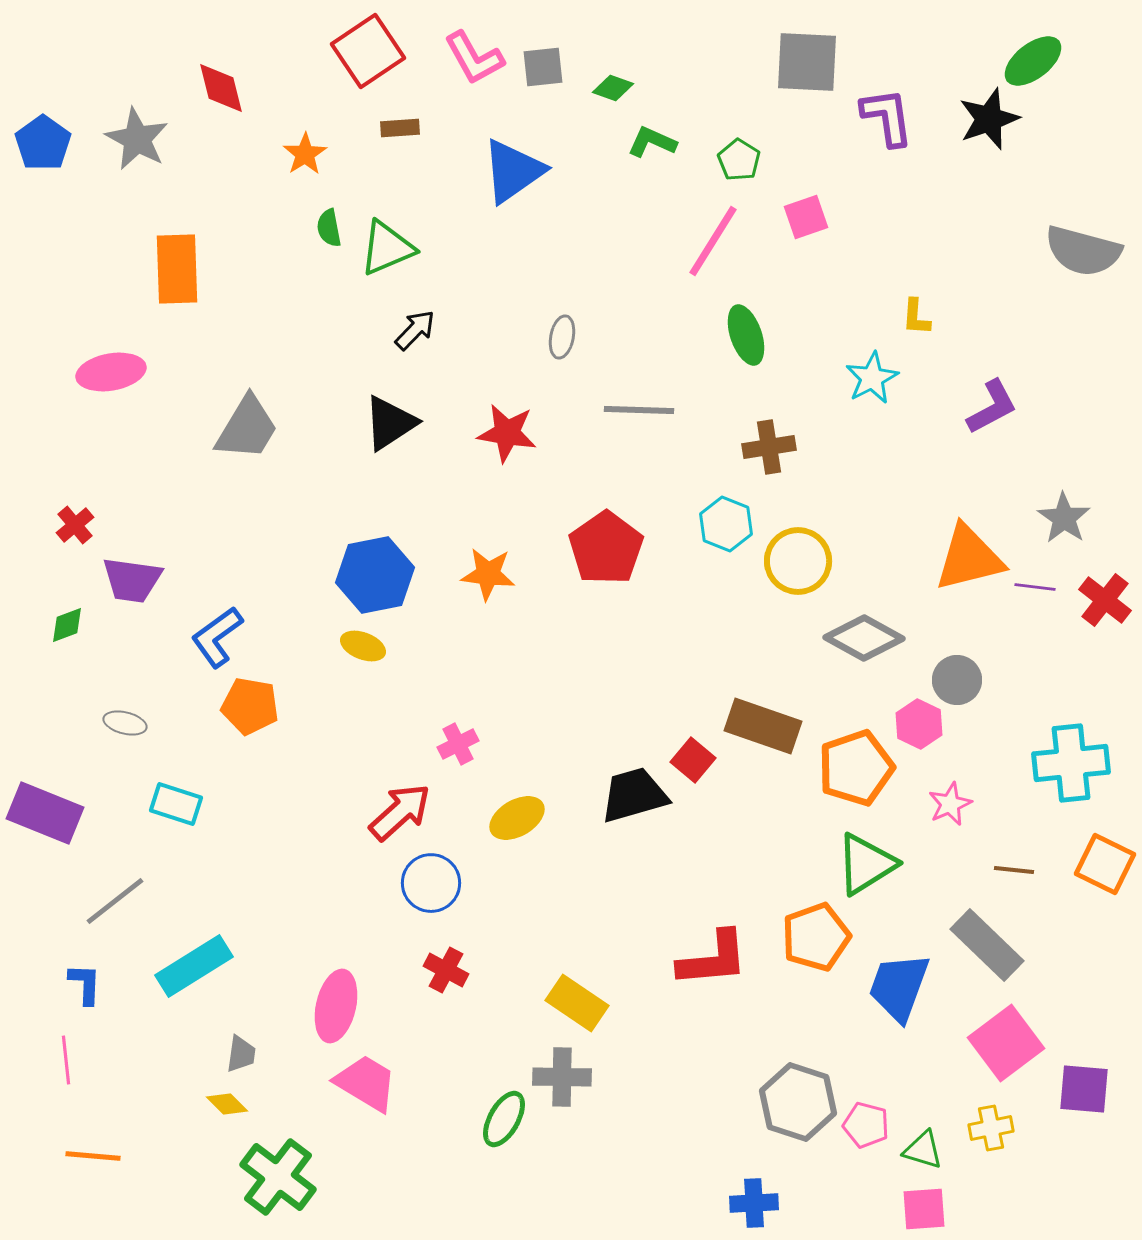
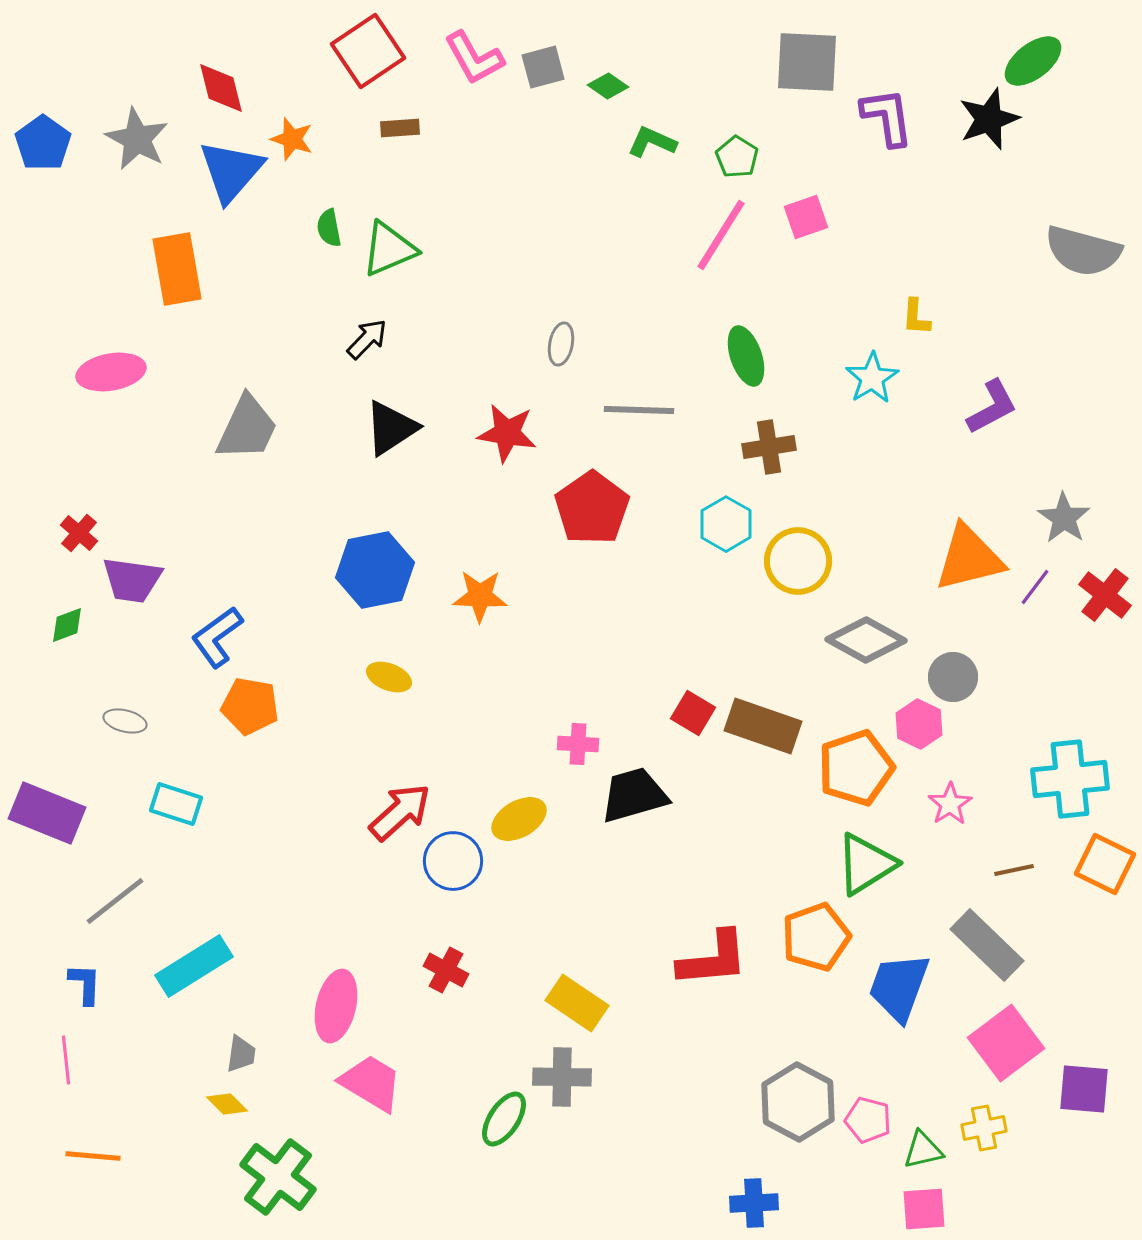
gray square at (543, 67): rotated 9 degrees counterclockwise
green diamond at (613, 88): moved 5 px left, 2 px up; rotated 15 degrees clockwise
orange star at (305, 154): moved 13 px left, 15 px up; rotated 21 degrees counterclockwise
green pentagon at (739, 160): moved 2 px left, 3 px up
blue triangle at (513, 171): moved 282 px left; rotated 14 degrees counterclockwise
pink line at (713, 241): moved 8 px right, 6 px up
green triangle at (387, 248): moved 2 px right, 1 px down
orange rectangle at (177, 269): rotated 8 degrees counterclockwise
black arrow at (415, 330): moved 48 px left, 9 px down
green ellipse at (746, 335): moved 21 px down
gray ellipse at (562, 337): moved 1 px left, 7 px down
cyan star at (872, 378): rotated 4 degrees counterclockwise
black triangle at (390, 423): moved 1 px right, 5 px down
gray trapezoid at (247, 428): rotated 6 degrees counterclockwise
cyan hexagon at (726, 524): rotated 8 degrees clockwise
red cross at (75, 525): moved 4 px right, 8 px down; rotated 9 degrees counterclockwise
red pentagon at (606, 548): moved 14 px left, 40 px up
orange star at (488, 574): moved 8 px left, 22 px down; rotated 4 degrees counterclockwise
blue hexagon at (375, 575): moved 5 px up
purple line at (1035, 587): rotated 60 degrees counterclockwise
red cross at (1105, 600): moved 5 px up
gray diamond at (864, 638): moved 2 px right, 2 px down
yellow ellipse at (363, 646): moved 26 px right, 31 px down
gray circle at (957, 680): moved 4 px left, 3 px up
gray ellipse at (125, 723): moved 2 px up
pink cross at (458, 744): moved 120 px right; rotated 30 degrees clockwise
red square at (693, 760): moved 47 px up; rotated 9 degrees counterclockwise
cyan cross at (1071, 763): moved 1 px left, 16 px down
pink star at (950, 804): rotated 9 degrees counterclockwise
purple rectangle at (45, 813): moved 2 px right
yellow ellipse at (517, 818): moved 2 px right, 1 px down
brown line at (1014, 870): rotated 18 degrees counterclockwise
blue circle at (431, 883): moved 22 px right, 22 px up
pink trapezoid at (366, 1083): moved 5 px right
gray hexagon at (798, 1102): rotated 10 degrees clockwise
green ellipse at (504, 1119): rotated 4 degrees clockwise
pink pentagon at (866, 1125): moved 2 px right, 5 px up
yellow cross at (991, 1128): moved 7 px left
green triangle at (923, 1150): rotated 30 degrees counterclockwise
